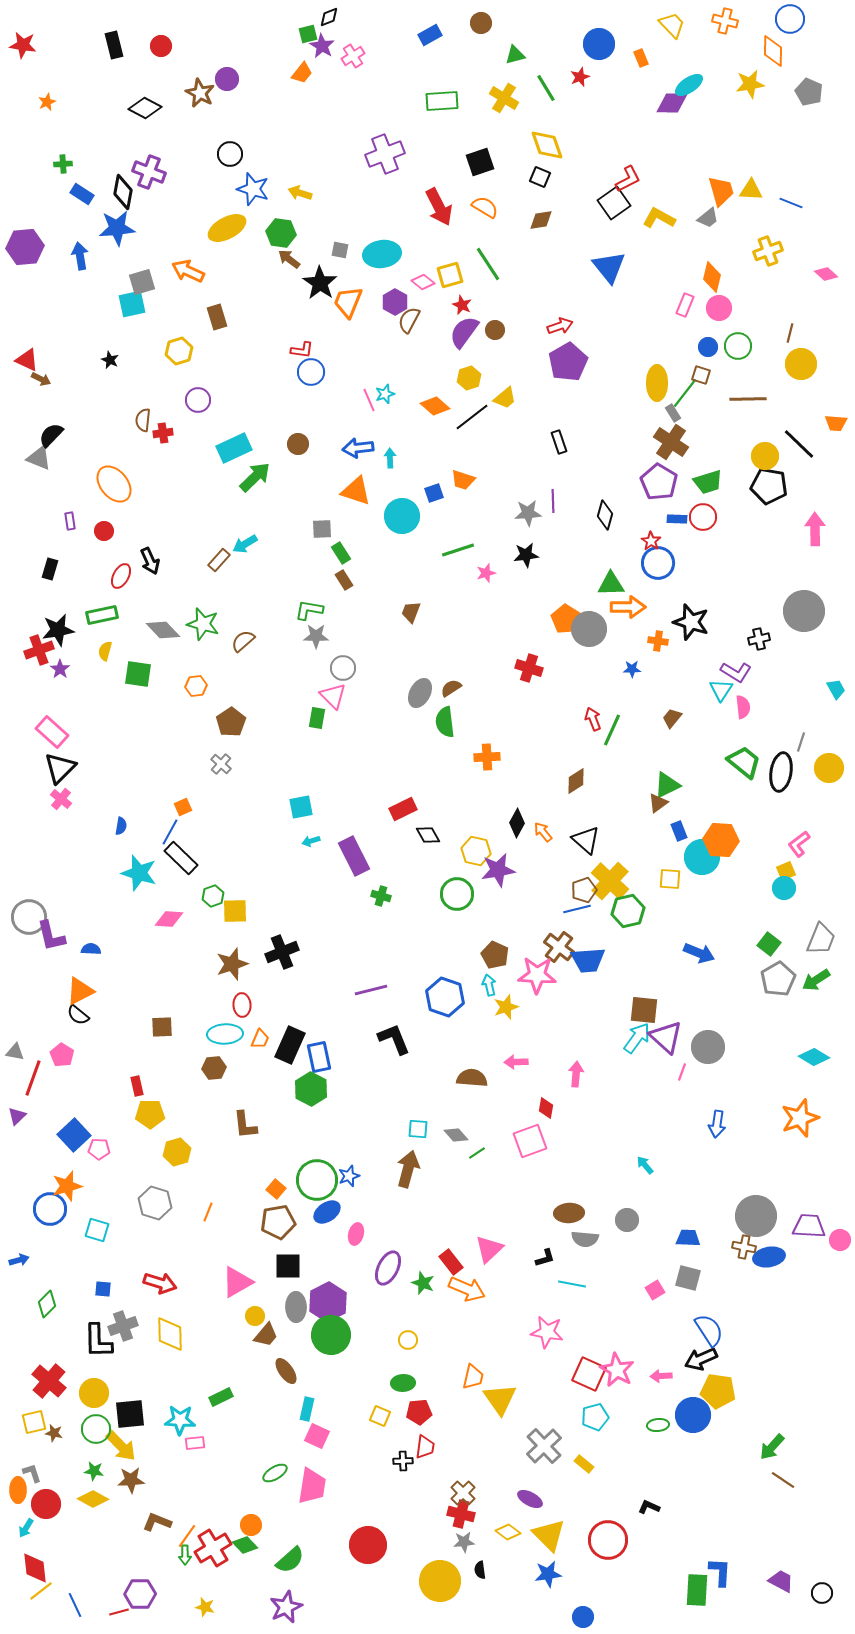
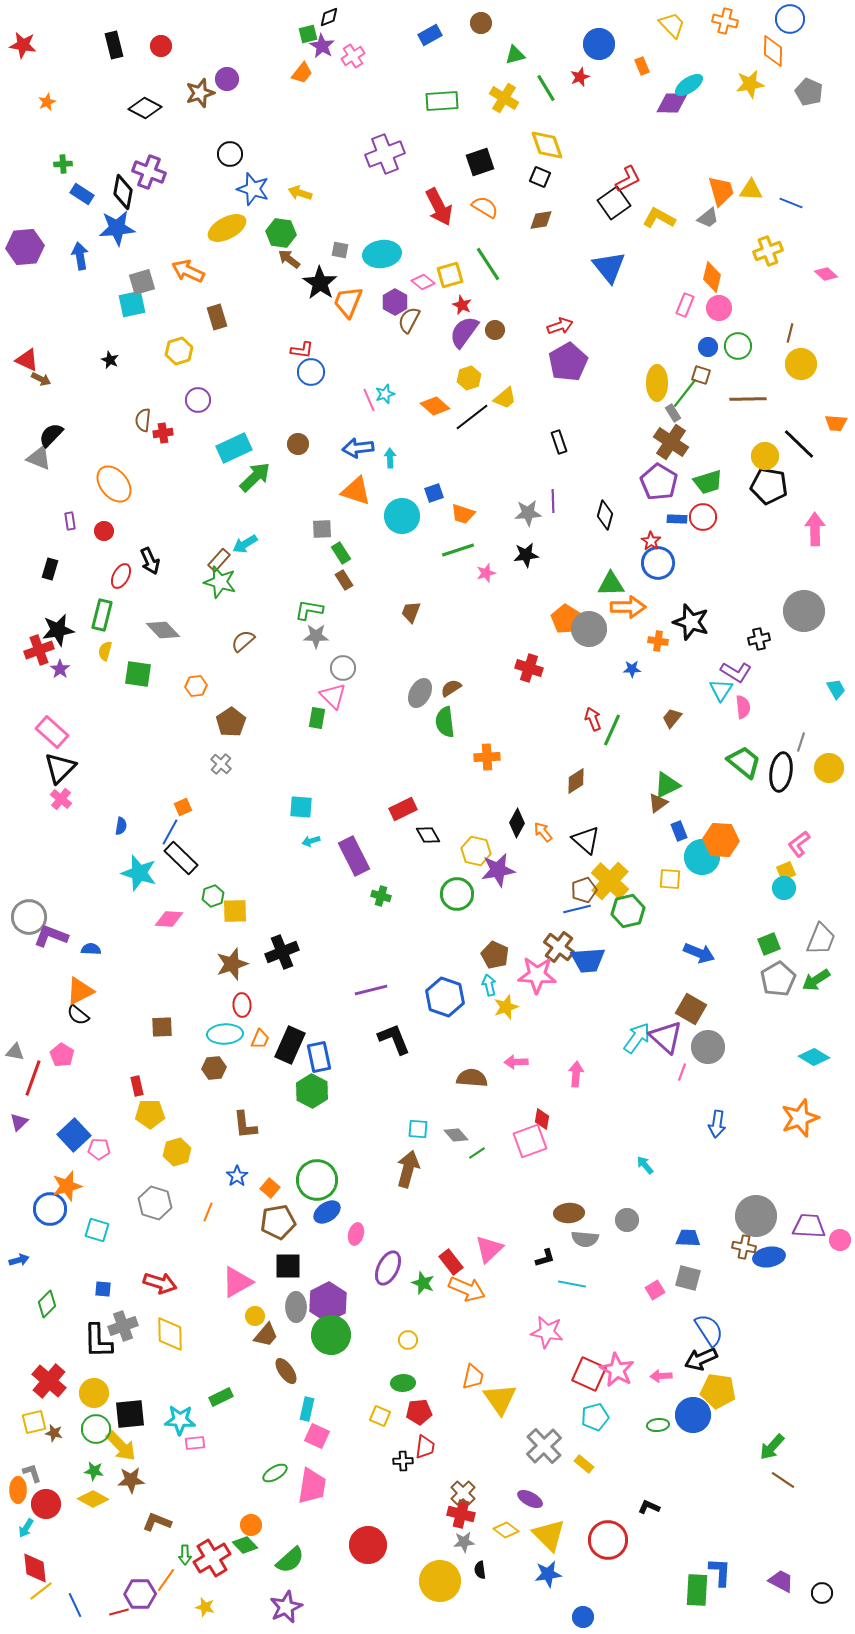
orange rectangle at (641, 58): moved 1 px right, 8 px down
brown star at (200, 93): rotated 28 degrees clockwise
orange trapezoid at (463, 480): moved 34 px down
green rectangle at (102, 615): rotated 64 degrees counterclockwise
green star at (203, 624): moved 17 px right, 42 px up
cyan square at (301, 807): rotated 15 degrees clockwise
purple L-shape at (51, 936): rotated 124 degrees clockwise
green square at (769, 944): rotated 30 degrees clockwise
brown square at (644, 1010): moved 47 px right, 1 px up; rotated 24 degrees clockwise
green hexagon at (311, 1089): moved 1 px right, 2 px down
red diamond at (546, 1108): moved 4 px left, 11 px down
purple triangle at (17, 1116): moved 2 px right, 6 px down
blue star at (349, 1176): moved 112 px left; rotated 15 degrees counterclockwise
orange square at (276, 1189): moved 6 px left, 1 px up
yellow diamond at (508, 1532): moved 2 px left, 2 px up
orange line at (187, 1536): moved 21 px left, 44 px down
red cross at (213, 1548): moved 1 px left, 10 px down
